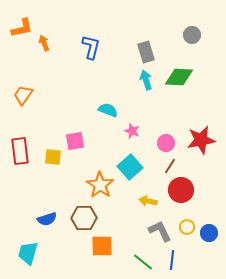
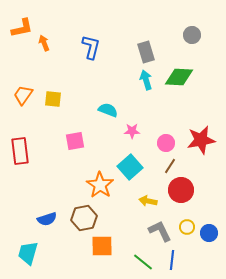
pink star: rotated 21 degrees counterclockwise
yellow square: moved 58 px up
brown hexagon: rotated 10 degrees counterclockwise
